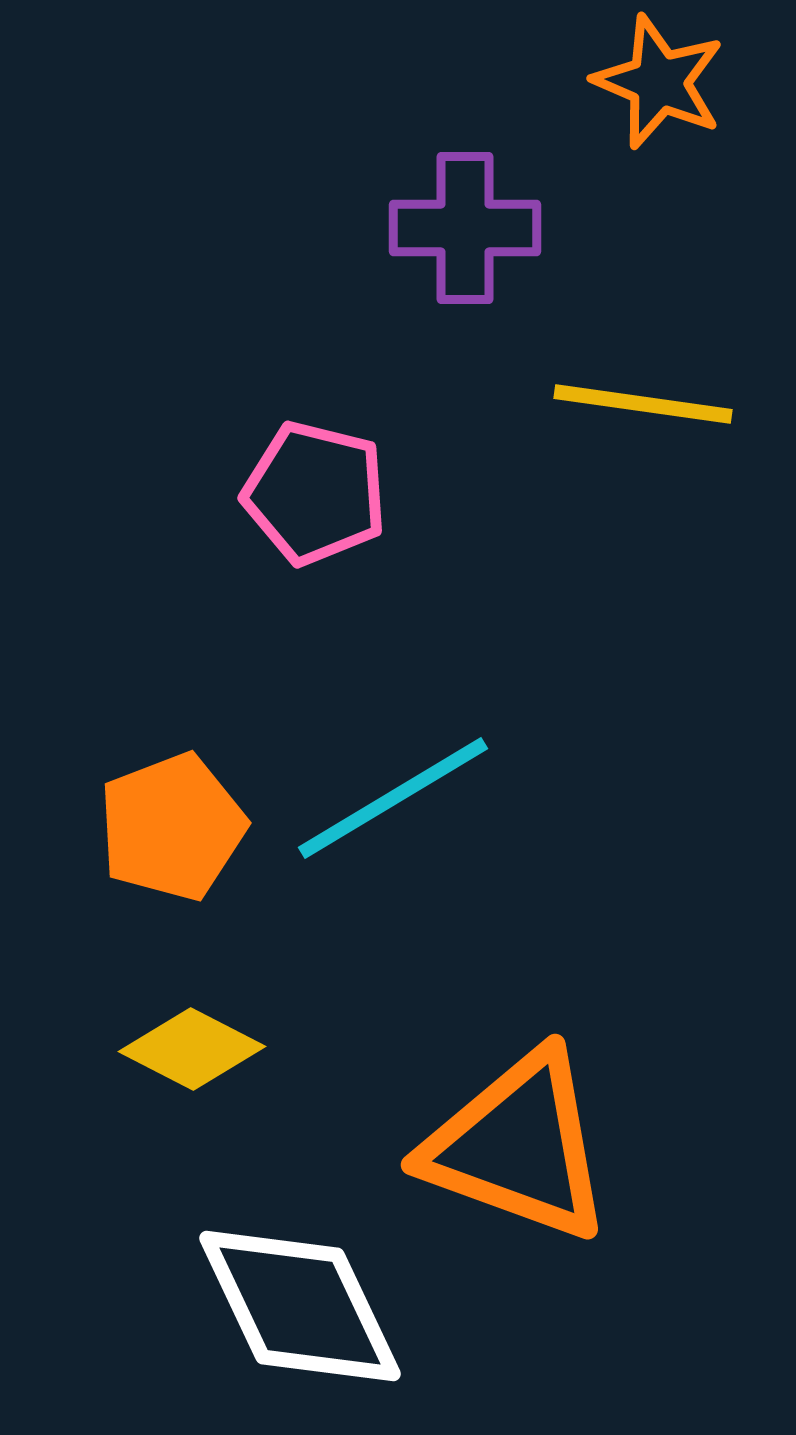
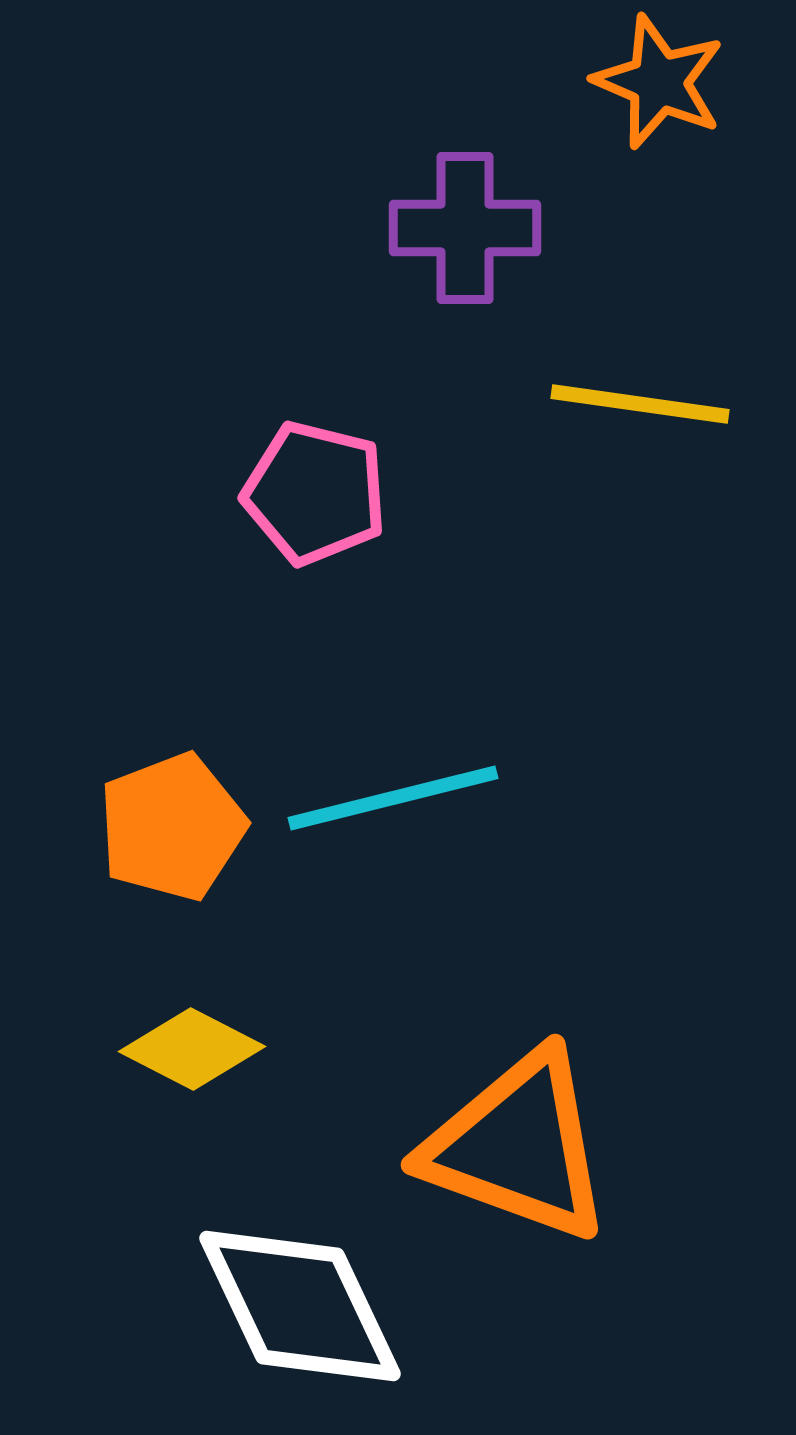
yellow line: moved 3 px left
cyan line: rotated 17 degrees clockwise
